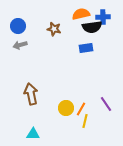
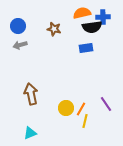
orange semicircle: moved 1 px right, 1 px up
cyan triangle: moved 3 px left, 1 px up; rotated 24 degrees counterclockwise
